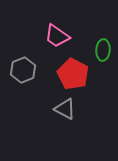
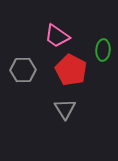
gray hexagon: rotated 20 degrees clockwise
red pentagon: moved 2 px left, 4 px up
gray triangle: rotated 30 degrees clockwise
